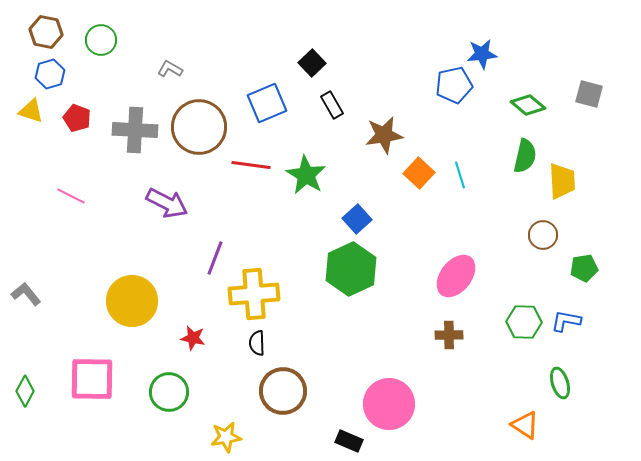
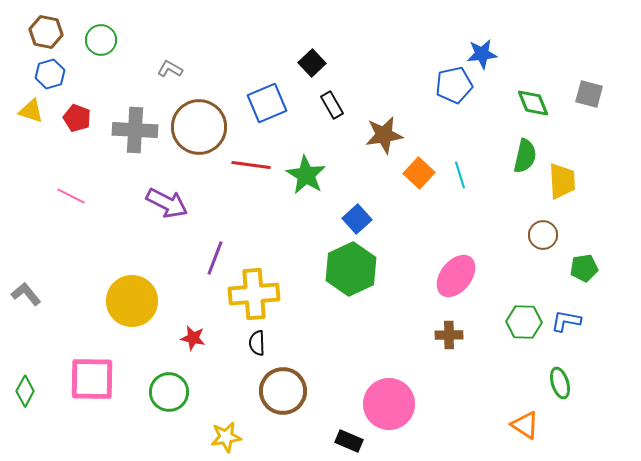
green diamond at (528, 105): moved 5 px right, 2 px up; rotated 28 degrees clockwise
